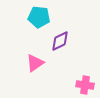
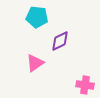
cyan pentagon: moved 2 px left
